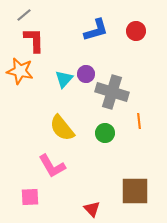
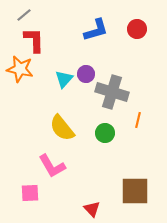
red circle: moved 1 px right, 2 px up
orange star: moved 2 px up
orange line: moved 1 px left, 1 px up; rotated 21 degrees clockwise
pink square: moved 4 px up
